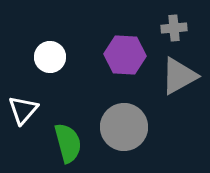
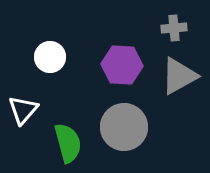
purple hexagon: moved 3 px left, 10 px down
